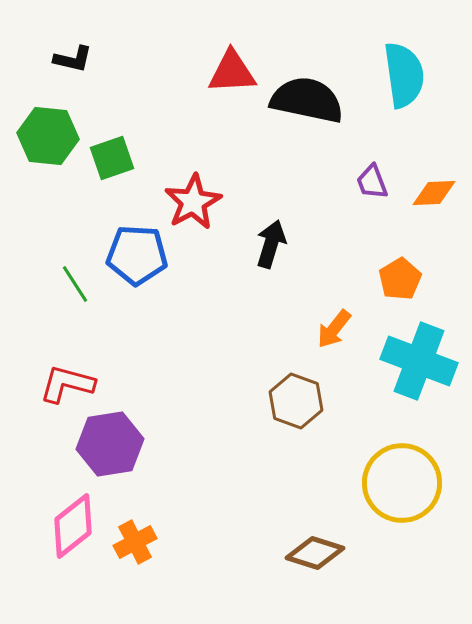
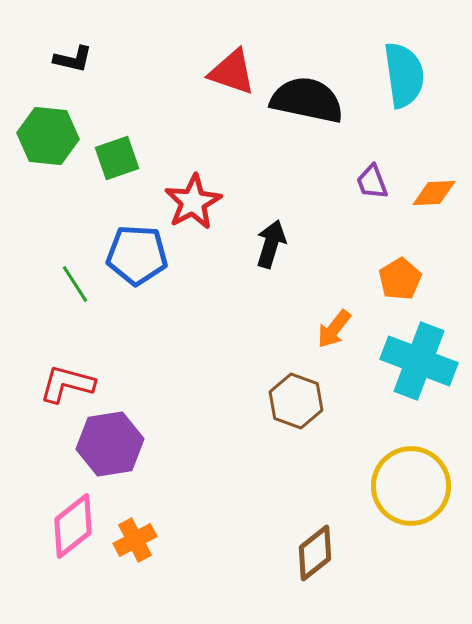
red triangle: rotated 22 degrees clockwise
green square: moved 5 px right
yellow circle: moved 9 px right, 3 px down
orange cross: moved 2 px up
brown diamond: rotated 56 degrees counterclockwise
